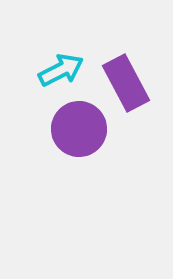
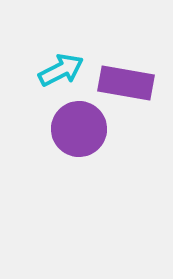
purple rectangle: rotated 52 degrees counterclockwise
